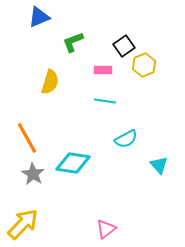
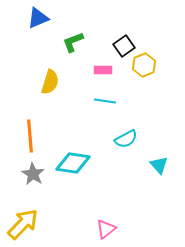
blue triangle: moved 1 px left, 1 px down
orange line: moved 3 px right, 2 px up; rotated 24 degrees clockwise
